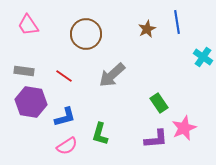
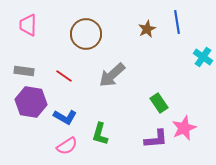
pink trapezoid: rotated 35 degrees clockwise
blue L-shape: rotated 45 degrees clockwise
